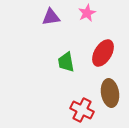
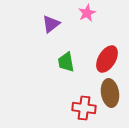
purple triangle: moved 7 px down; rotated 30 degrees counterclockwise
red ellipse: moved 4 px right, 6 px down
red cross: moved 2 px right, 2 px up; rotated 20 degrees counterclockwise
